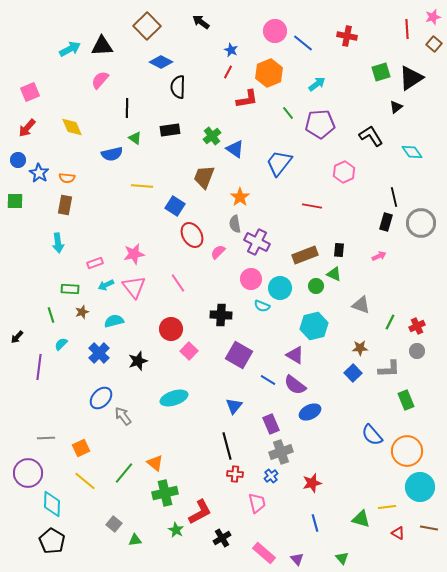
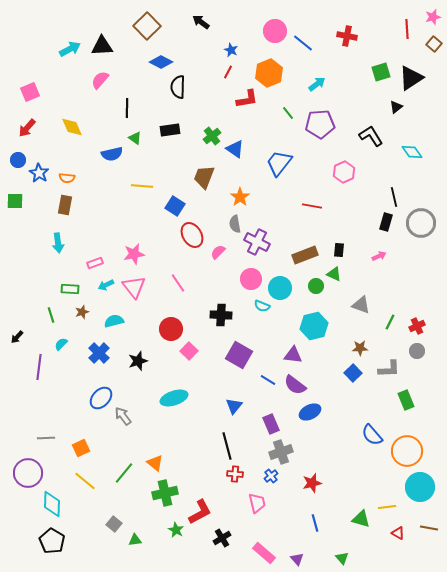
purple triangle at (295, 355): moved 2 px left; rotated 24 degrees counterclockwise
